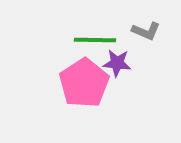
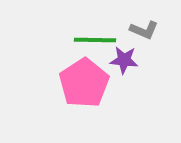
gray L-shape: moved 2 px left, 1 px up
purple star: moved 7 px right, 3 px up
